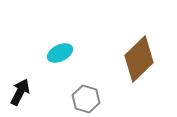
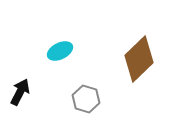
cyan ellipse: moved 2 px up
